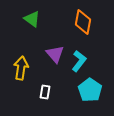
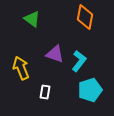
orange diamond: moved 2 px right, 5 px up
purple triangle: rotated 30 degrees counterclockwise
yellow arrow: rotated 30 degrees counterclockwise
cyan pentagon: rotated 20 degrees clockwise
